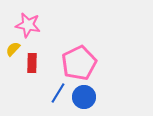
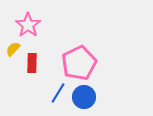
pink star: rotated 25 degrees clockwise
